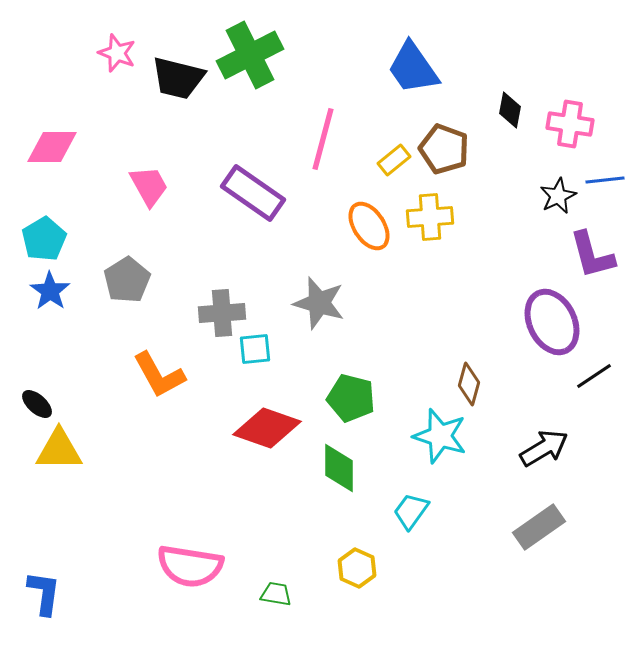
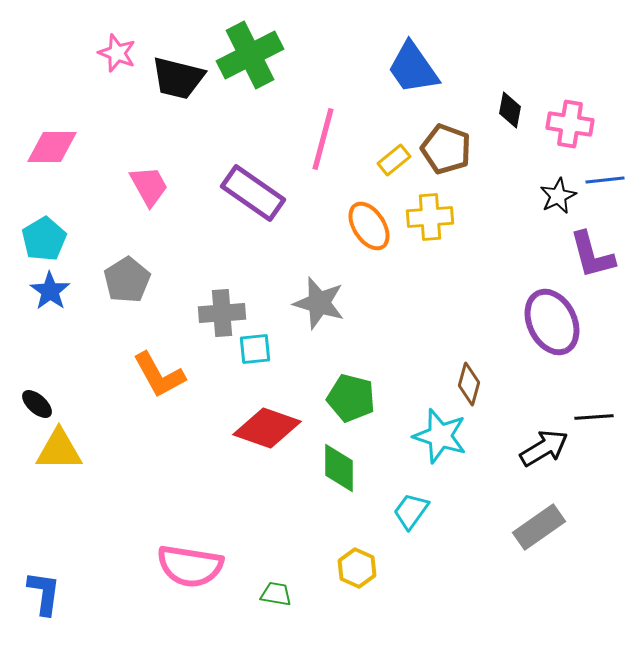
brown pentagon: moved 2 px right
black line: moved 41 px down; rotated 30 degrees clockwise
